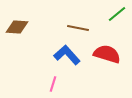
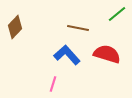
brown diamond: moved 2 px left; rotated 50 degrees counterclockwise
